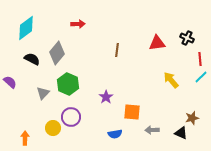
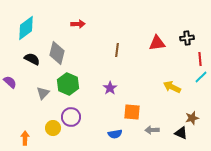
black cross: rotated 32 degrees counterclockwise
gray diamond: rotated 25 degrees counterclockwise
yellow arrow: moved 1 px right, 7 px down; rotated 24 degrees counterclockwise
purple star: moved 4 px right, 9 px up
